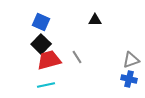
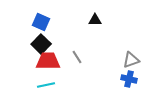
red trapezoid: moved 1 px left, 1 px down; rotated 15 degrees clockwise
